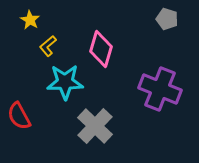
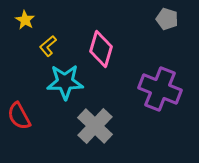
yellow star: moved 5 px left
